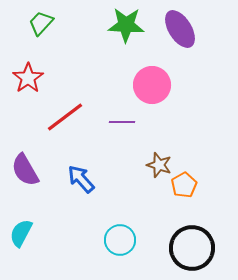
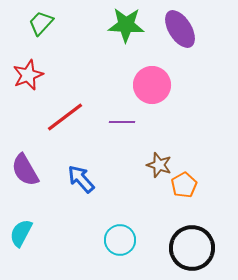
red star: moved 3 px up; rotated 12 degrees clockwise
